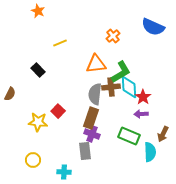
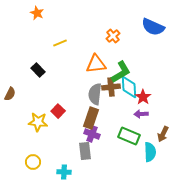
orange star: moved 1 px left, 2 px down
yellow circle: moved 2 px down
